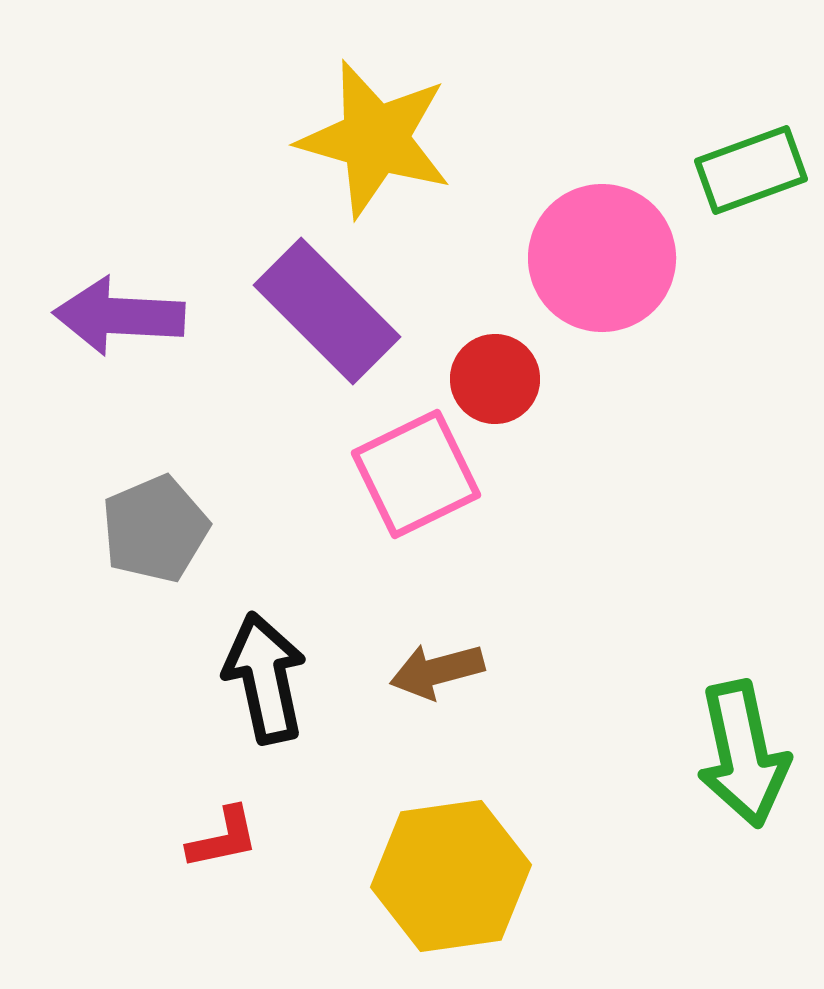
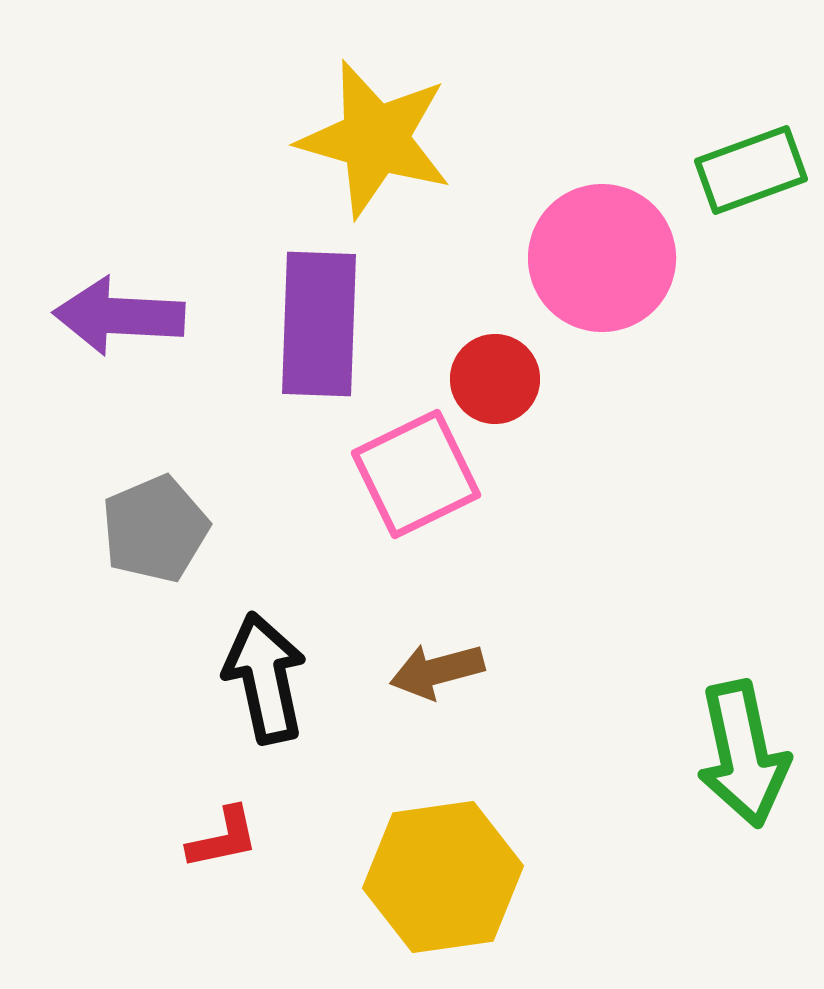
purple rectangle: moved 8 px left, 13 px down; rotated 47 degrees clockwise
yellow hexagon: moved 8 px left, 1 px down
